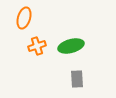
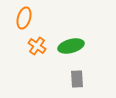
orange cross: rotated 36 degrees counterclockwise
